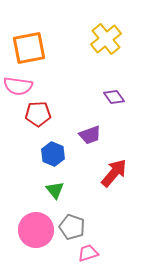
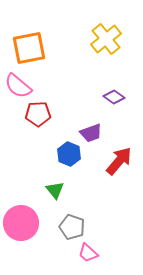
pink semicircle: rotated 32 degrees clockwise
purple diamond: rotated 20 degrees counterclockwise
purple trapezoid: moved 1 px right, 2 px up
blue hexagon: moved 16 px right
red arrow: moved 5 px right, 12 px up
pink circle: moved 15 px left, 7 px up
pink trapezoid: rotated 120 degrees counterclockwise
